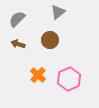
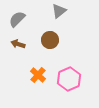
gray triangle: moved 1 px right, 1 px up
